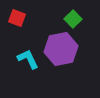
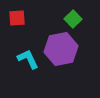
red square: rotated 24 degrees counterclockwise
